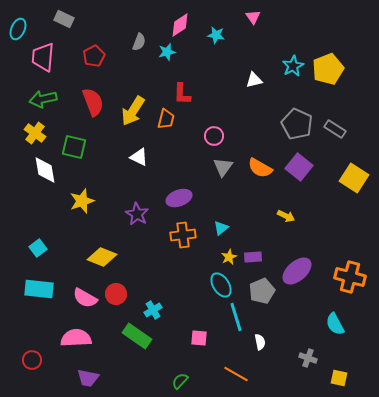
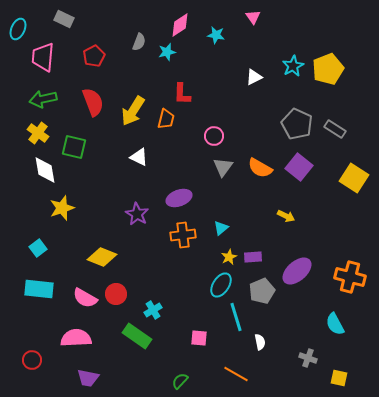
white triangle at (254, 80): moved 3 px up; rotated 12 degrees counterclockwise
yellow cross at (35, 133): moved 3 px right
yellow star at (82, 201): moved 20 px left, 7 px down
cyan ellipse at (221, 285): rotated 65 degrees clockwise
